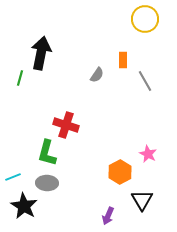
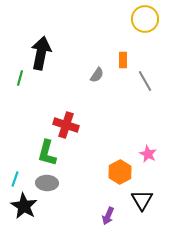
cyan line: moved 2 px right, 2 px down; rotated 49 degrees counterclockwise
